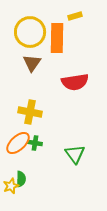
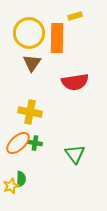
yellow circle: moved 1 px left, 1 px down
